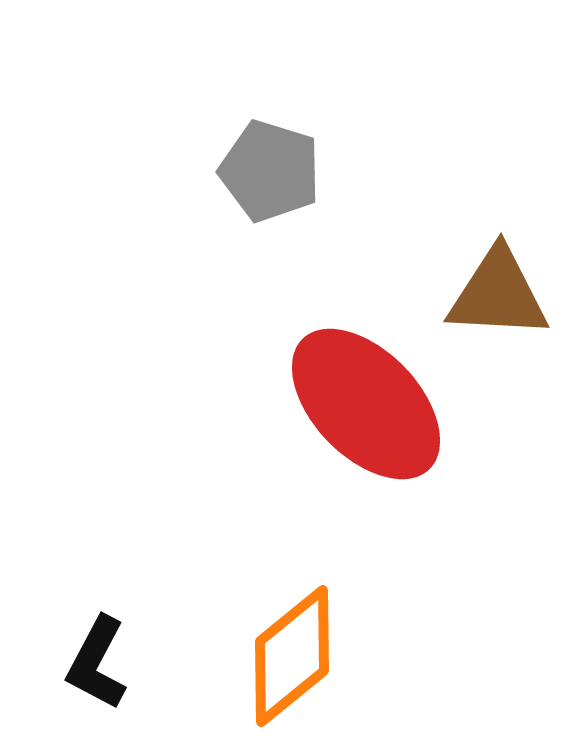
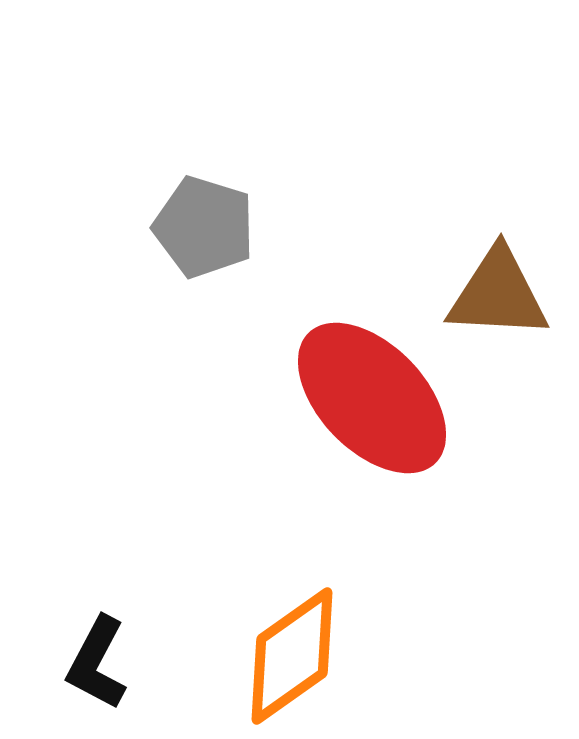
gray pentagon: moved 66 px left, 56 px down
red ellipse: moved 6 px right, 6 px up
orange diamond: rotated 4 degrees clockwise
